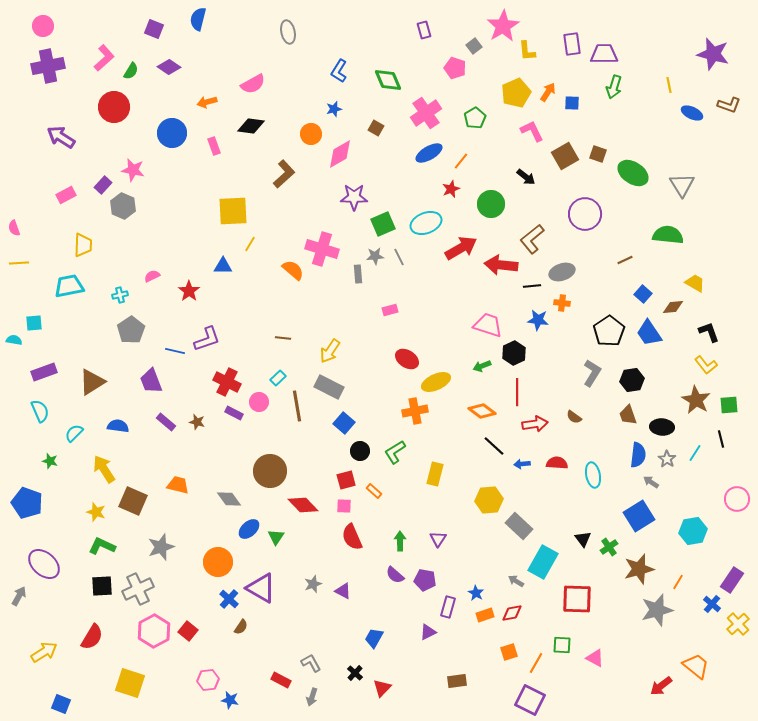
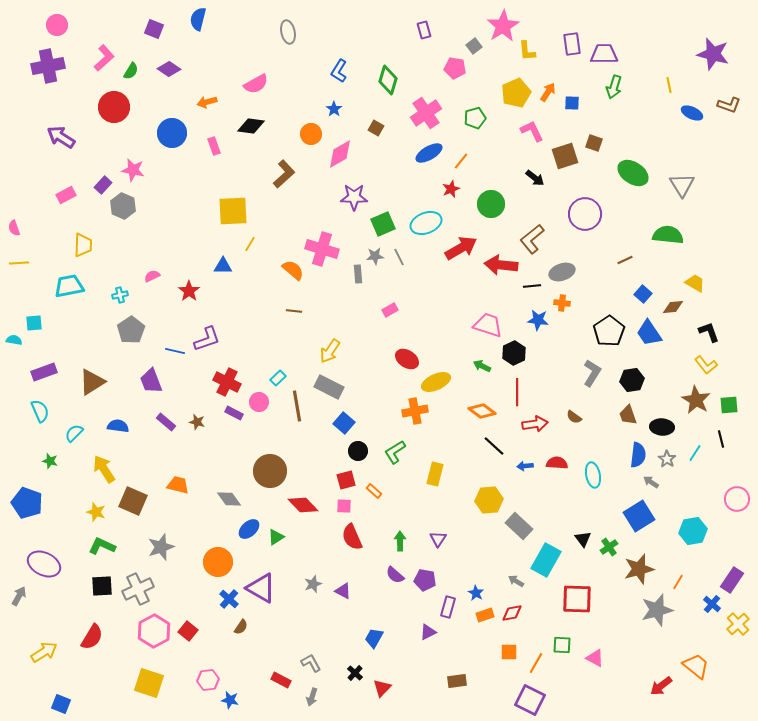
pink circle at (43, 26): moved 14 px right, 1 px up
purple diamond at (169, 67): moved 2 px down
pink pentagon at (455, 68): rotated 10 degrees counterclockwise
green diamond at (388, 80): rotated 40 degrees clockwise
pink semicircle at (253, 84): moved 3 px right
blue star at (334, 109): rotated 21 degrees counterclockwise
green pentagon at (475, 118): rotated 15 degrees clockwise
brown square at (598, 154): moved 4 px left, 11 px up
brown square at (565, 156): rotated 12 degrees clockwise
black arrow at (526, 177): moved 9 px right, 1 px down
pink rectangle at (390, 310): rotated 14 degrees counterclockwise
brown line at (283, 338): moved 11 px right, 27 px up
green arrow at (482, 366): rotated 48 degrees clockwise
black circle at (360, 451): moved 2 px left
blue arrow at (522, 464): moved 3 px right, 2 px down
green triangle at (276, 537): rotated 24 degrees clockwise
cyan rectangle at (543, 562): moved 3 px right, 2 px up
purple ellipse at (44, 564): rotated 16 degrees counterclockwise
orange square at (509, 652): rotated 18 degrees clockwise
yellow square at (130, 683): moved 19 px right
